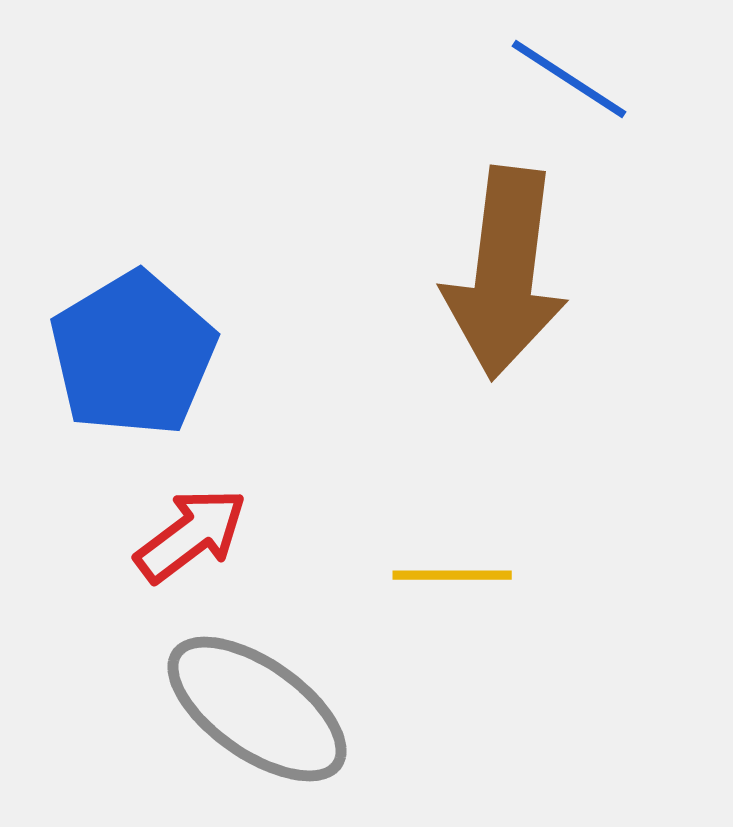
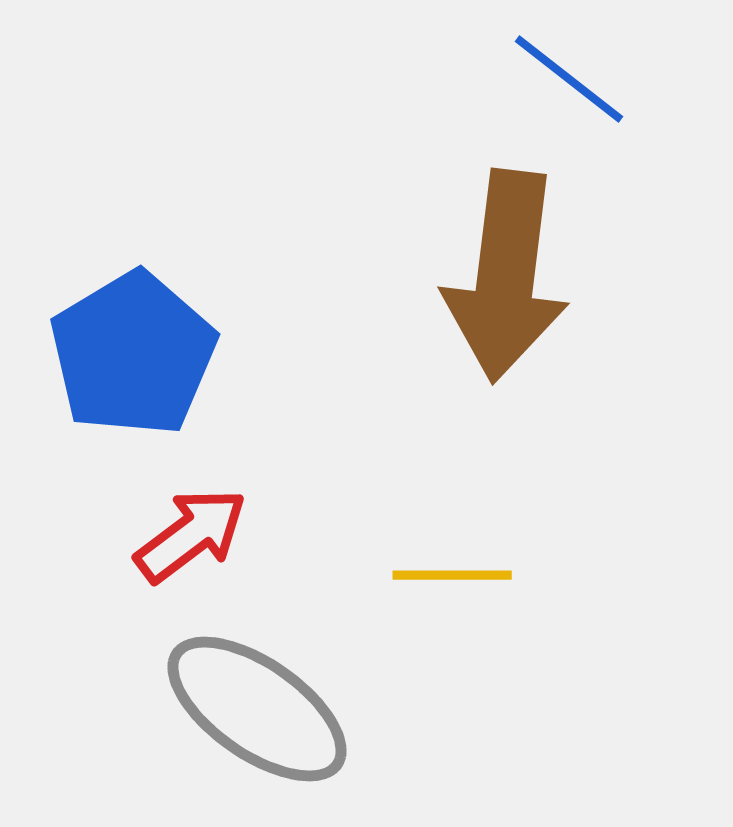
blue line: rotated 5 degrees clockwise
brown arrow: moved 1 px right, 3 px down
